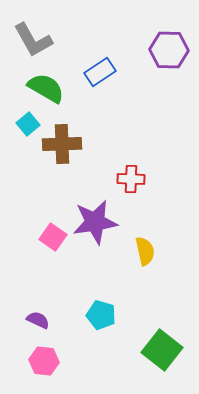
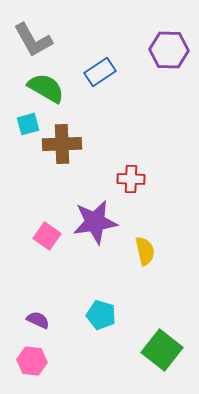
cyan square: rotated 25 degrees clockwise
pink square: moved 6 px left, 1 px up
pink hexagon: moved 12 px left
